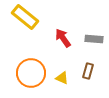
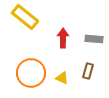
red arrow: rotated 36 degrees clockwise
